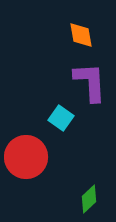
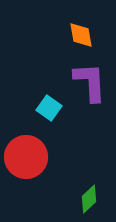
cyan square: moved 12 px left, 10 px up
